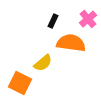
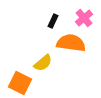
pink cross: moved 4 px left, 1 px up
